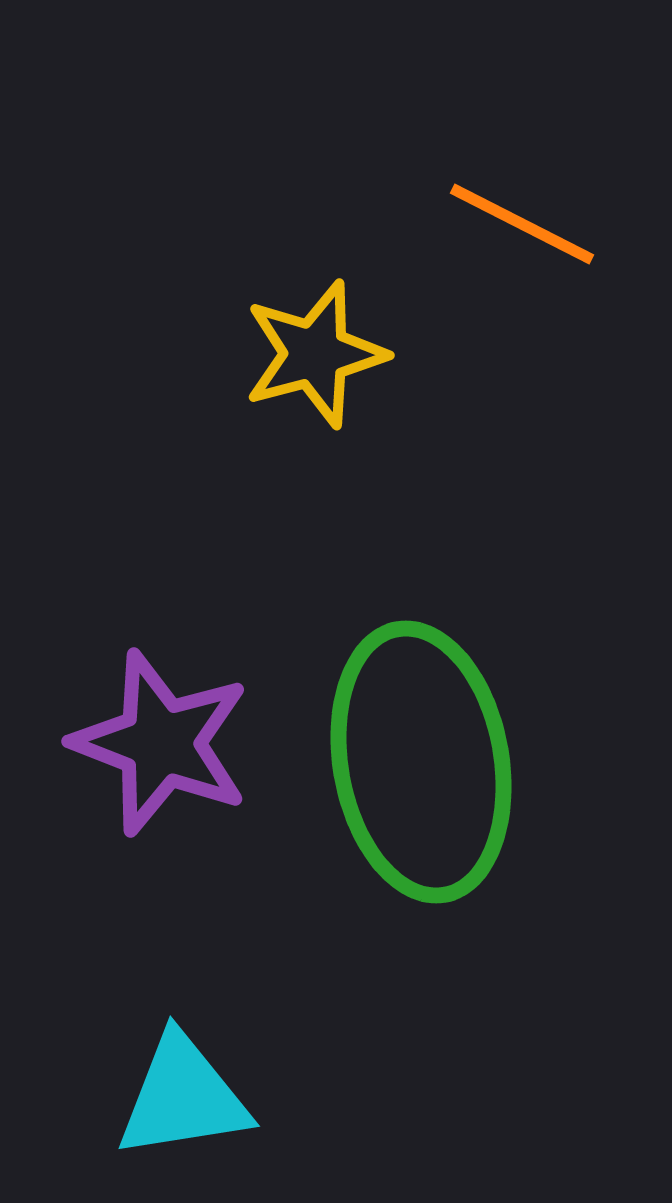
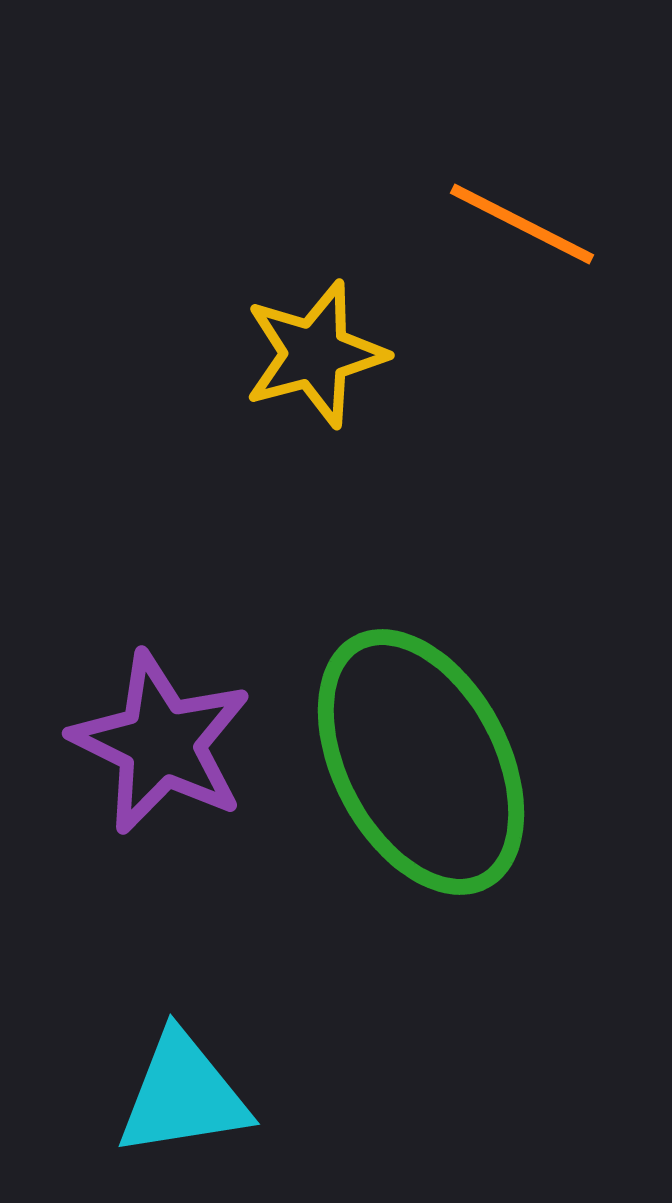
purple star: rotated 5 degrees clockwise
green ellipse: rotated 18 degrees counterclockwise
cyan triangle: moved 2 px up
